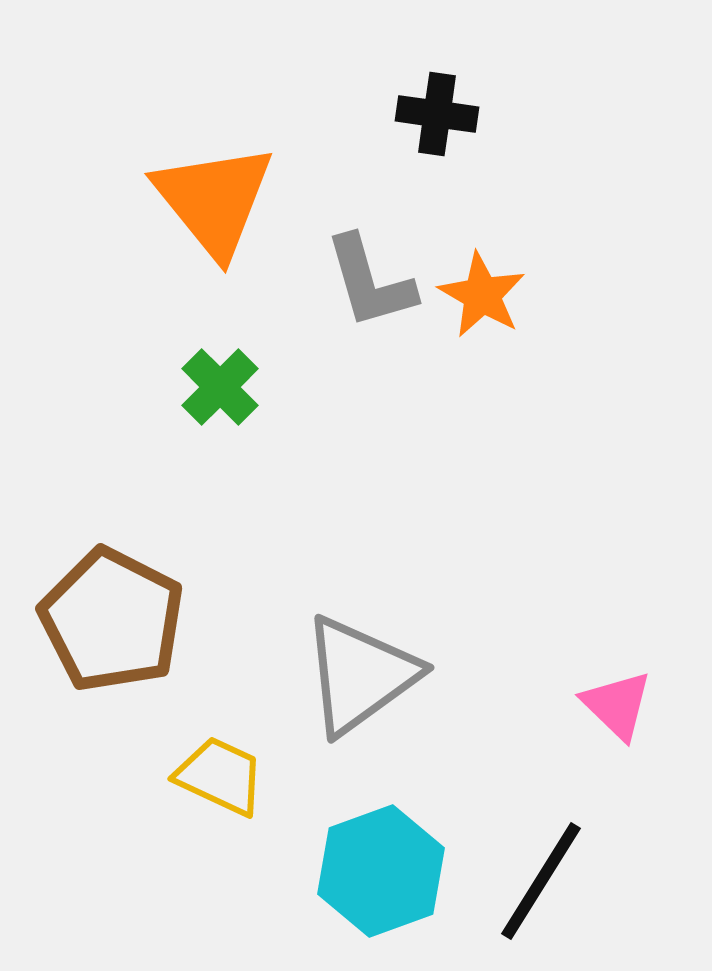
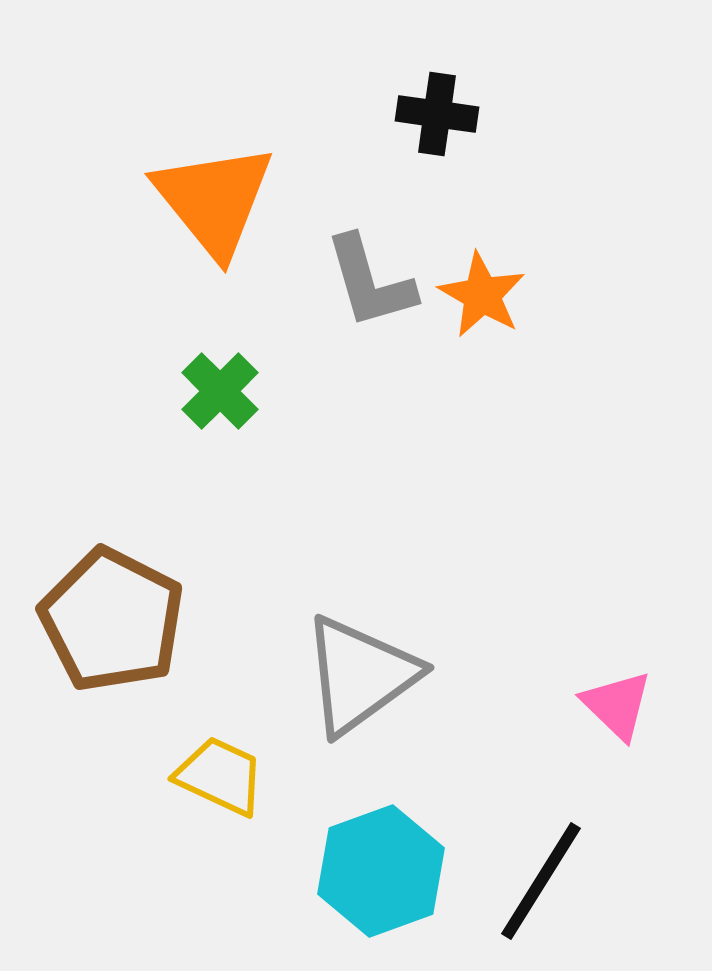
green cross: moved 4 px down
